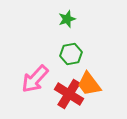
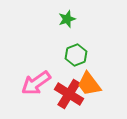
green hexagon: moved 5 px right, 1 px down; rotated 10 degrees counterclockwise
pink arrow: moved 1 px right, 4 px down; rotated 12 degrees clockwise
